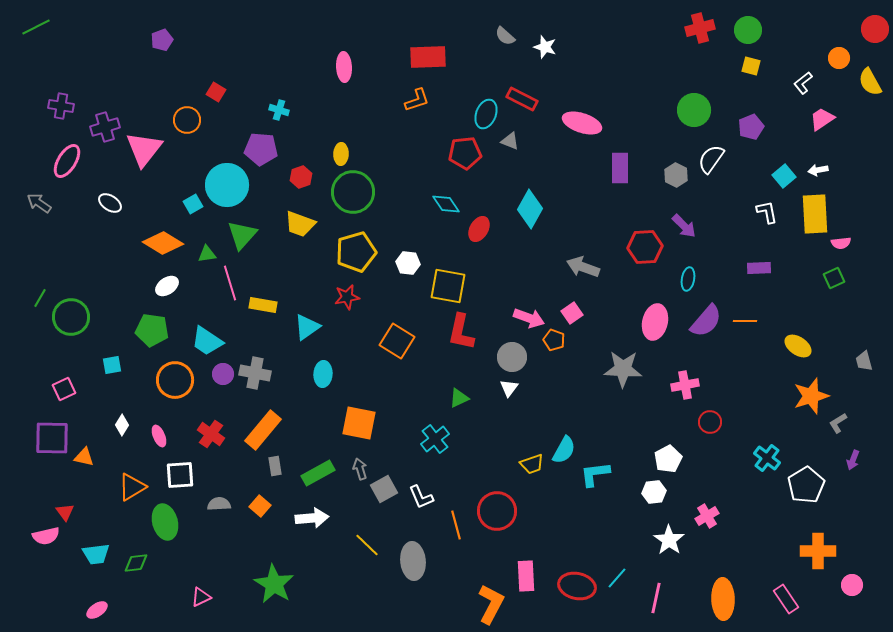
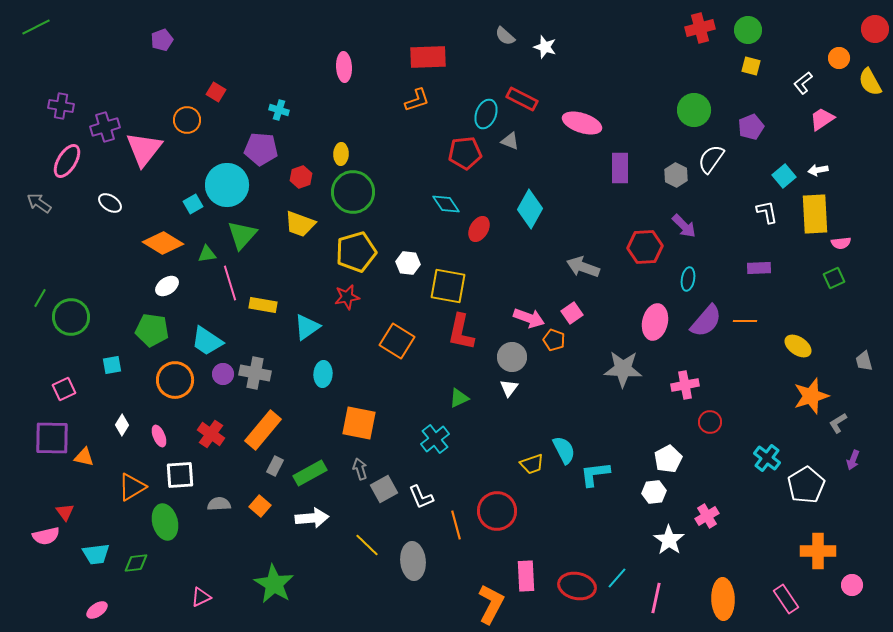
cyan semicircle at (564, 450): rotated 56 degrees counterclockwise
gray rectangle at (275, 466): rotated 36 degrees clockwise
green rectangle at (318, 473): moved 8 px left
